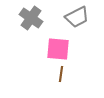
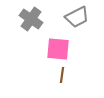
gray cross: moved 1 px down
brown line: moved 1 px right, 1 px down
